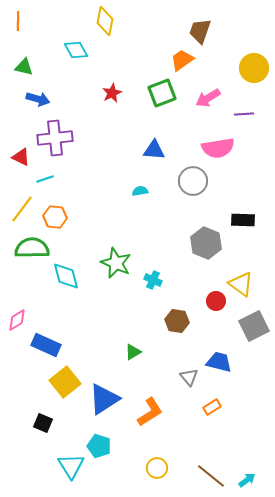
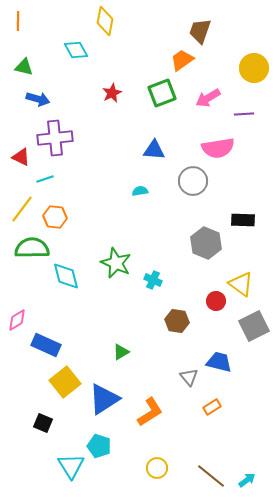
green triangle at (133, 352): moved 12 px left
